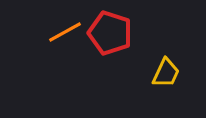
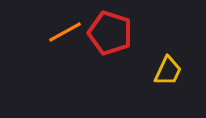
yellow trapezoid: moved 2 px right, 2 px up
